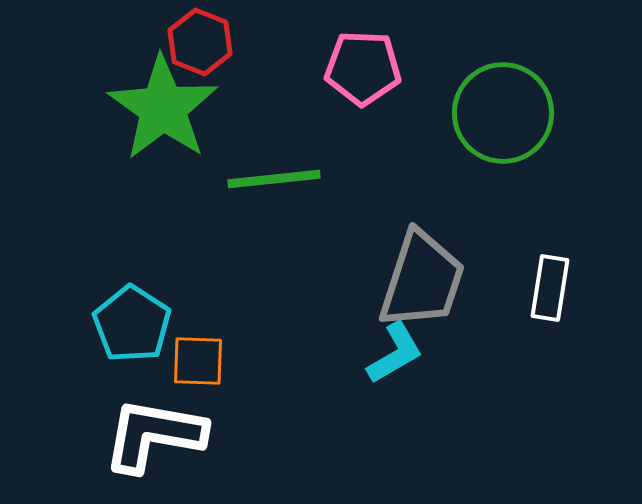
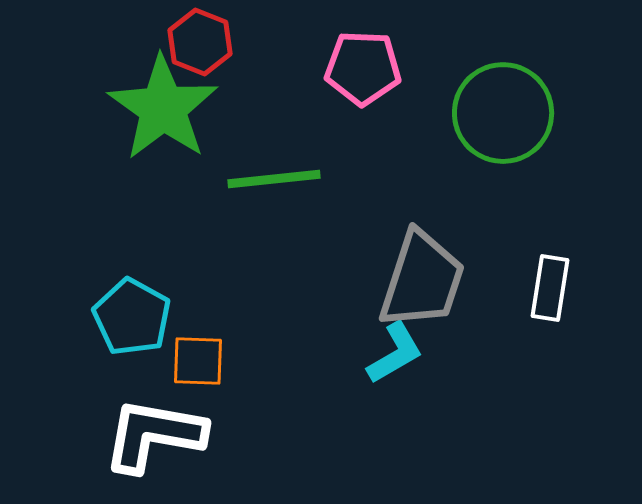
cyan pentagon: moved 7 px up; rotated 4 degrees counterclockwise
